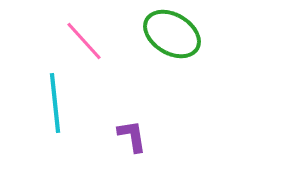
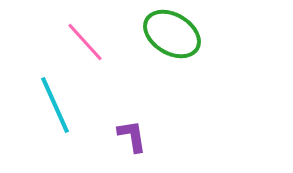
pink line: moved 1 px right, 1 px down
cyan line: moved 2 px down; rotated 18 degrees counterclockwise
